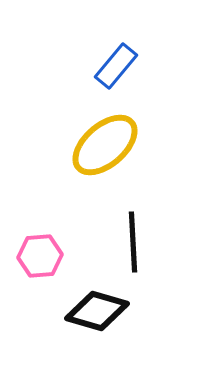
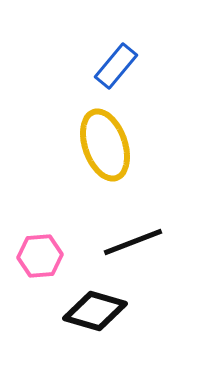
yellow ellipse: rotated 68 degrees counterclockwise
black line: rotated 72 degrees clockwise
black diamond: moved 2 px left
